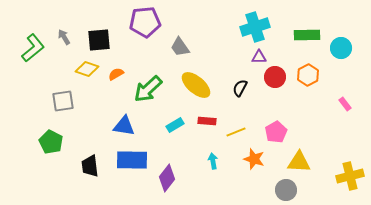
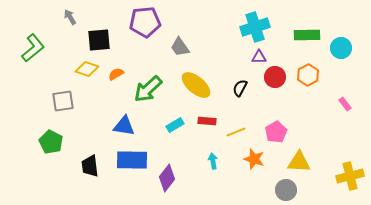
gray arrow: moved 6 px right, 20 px up
